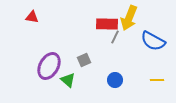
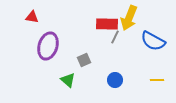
purple ellipse: moved 1 px left, 20 px up; rotated 12 degrees counterclockwise
